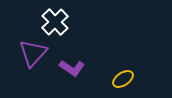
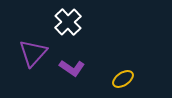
white cross: moved 13 px right
